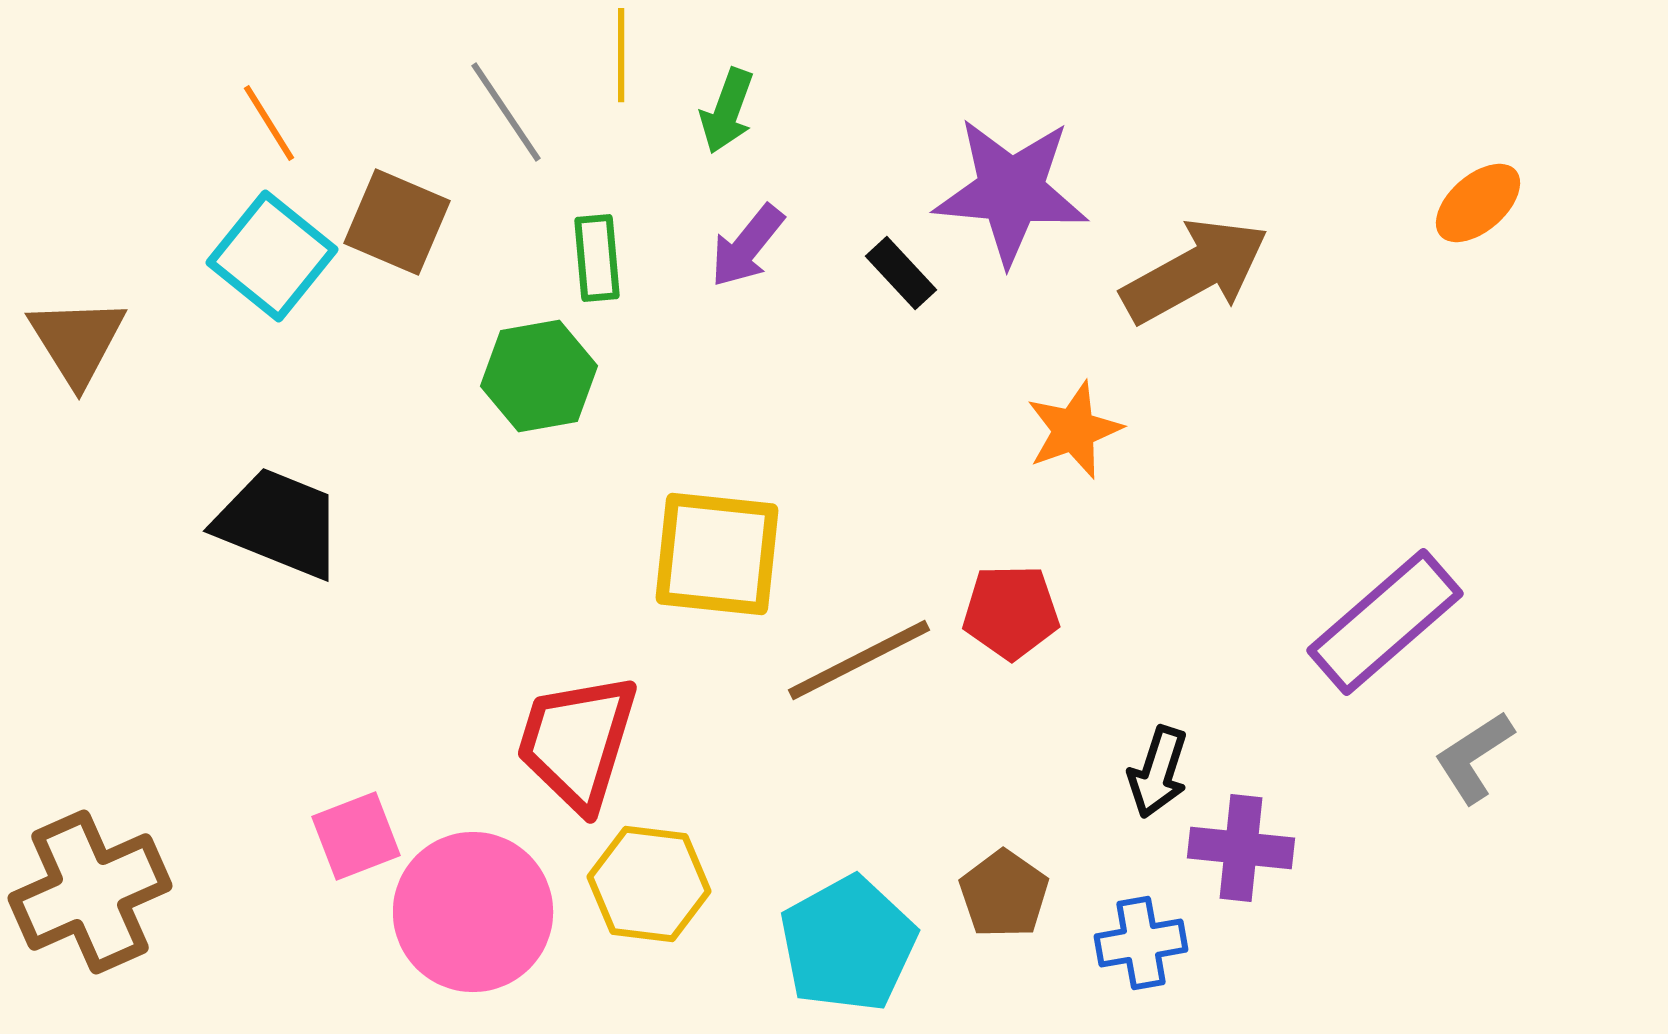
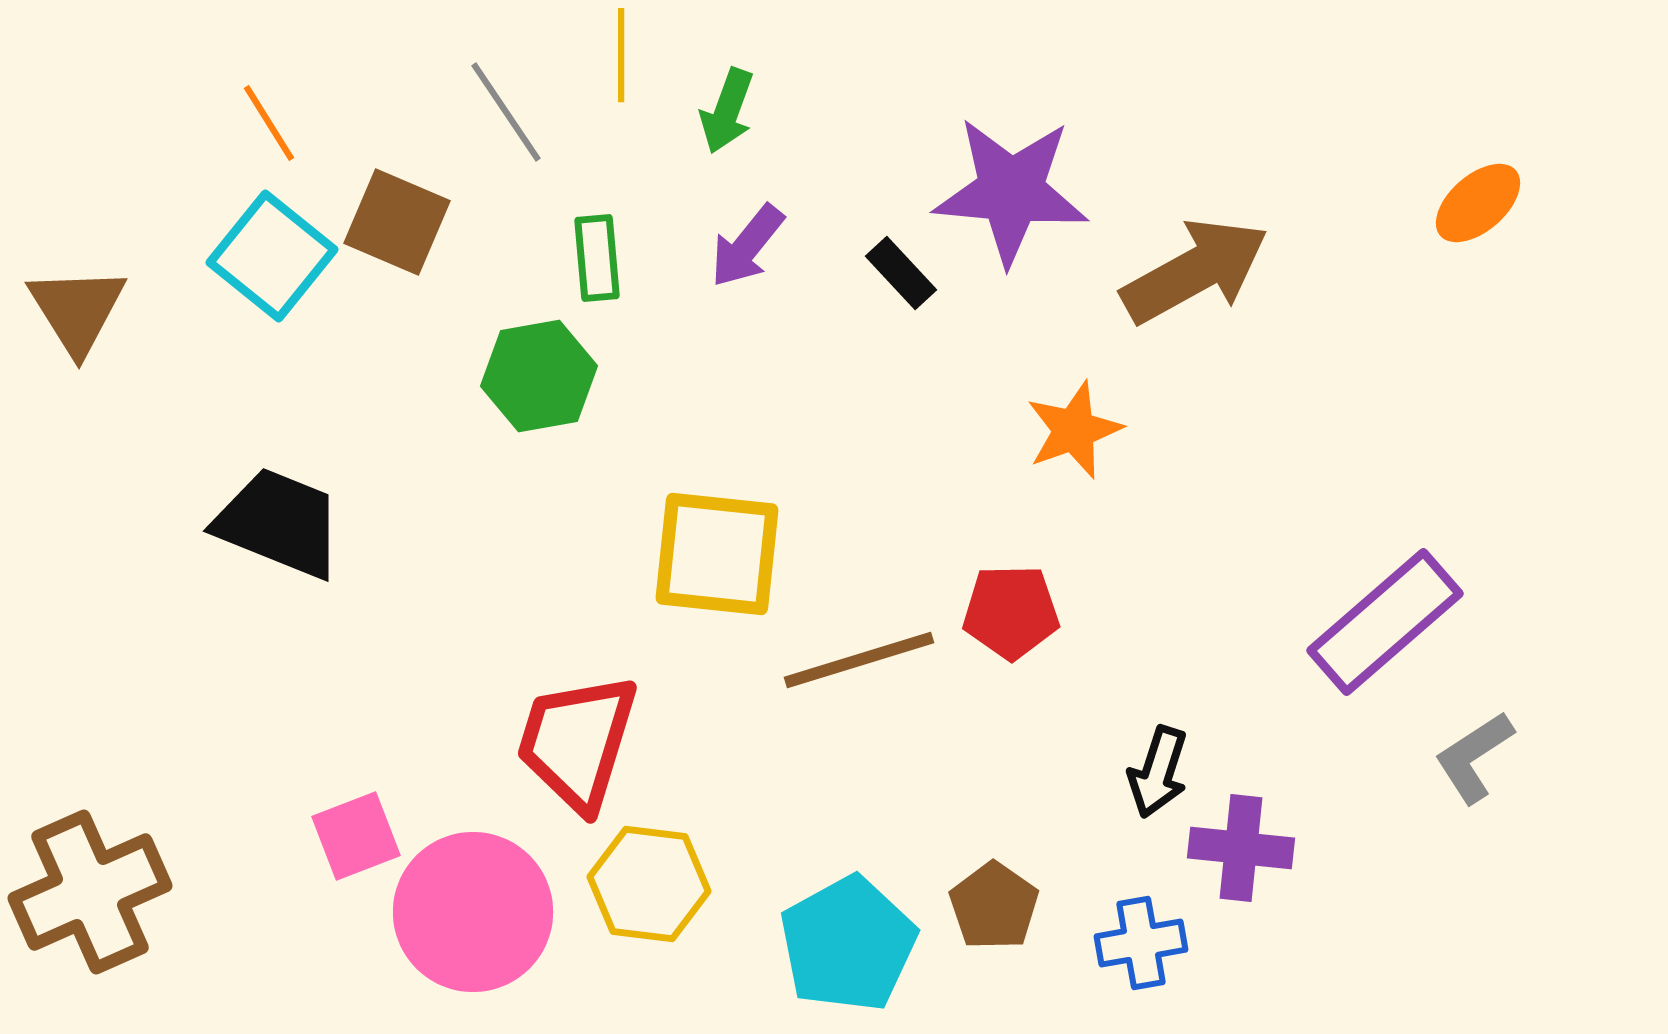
brown triangle: moved 31 px up
brown line: rotated 10 degrees clockwise
brown pentagon: moved 10 px left, 12 px down
